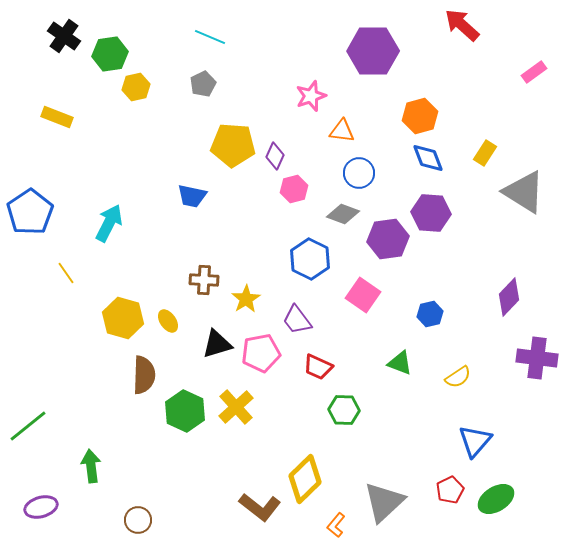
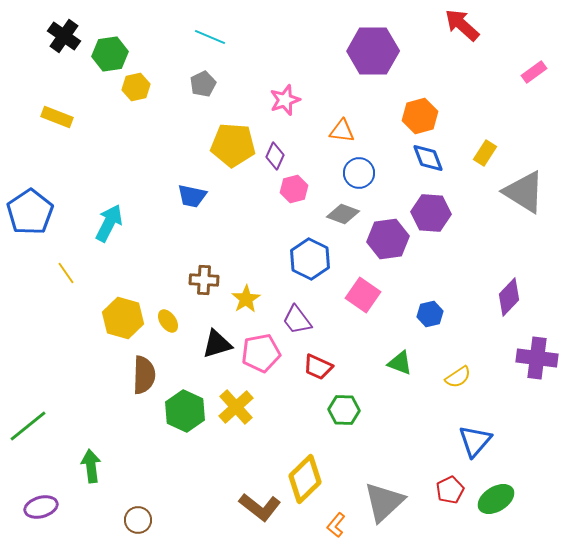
pink star at (311, 96): moved 26 px left, 4 px down
